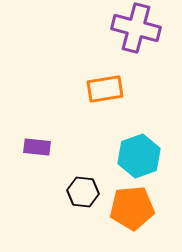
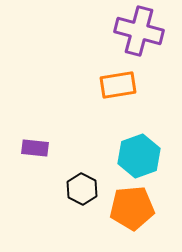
purple cross: moved 3 px right, 3 px down
orange rectangle: moved 13 px right, 4 px up
purple rectangle: moved 2 px left, 1 px down
black hexagon: moved 1 px left, 3 px up; rotated 20 degrees clockwise
